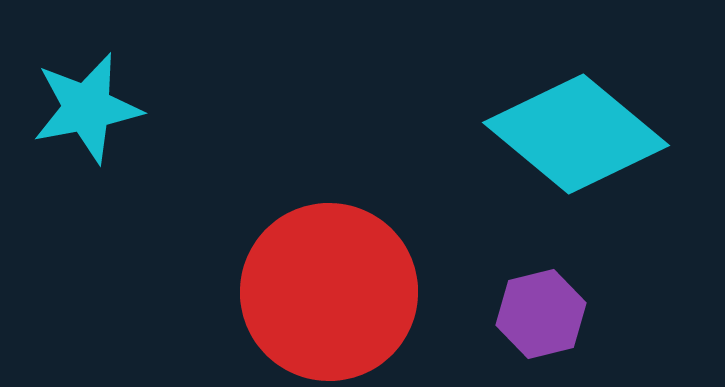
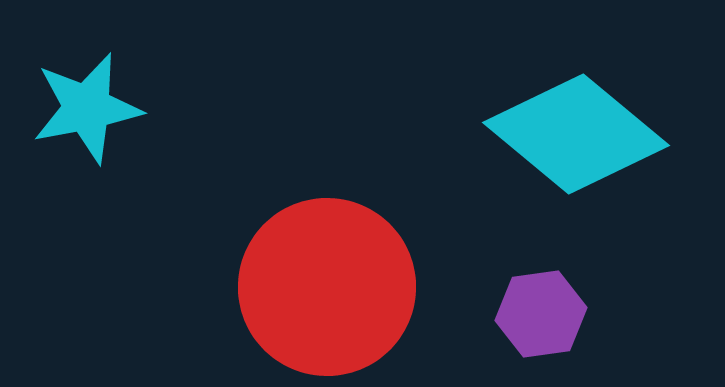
red circle: moved 2 px left, 5 px up
purple hexagon: rotated 6 degrees clockwise
